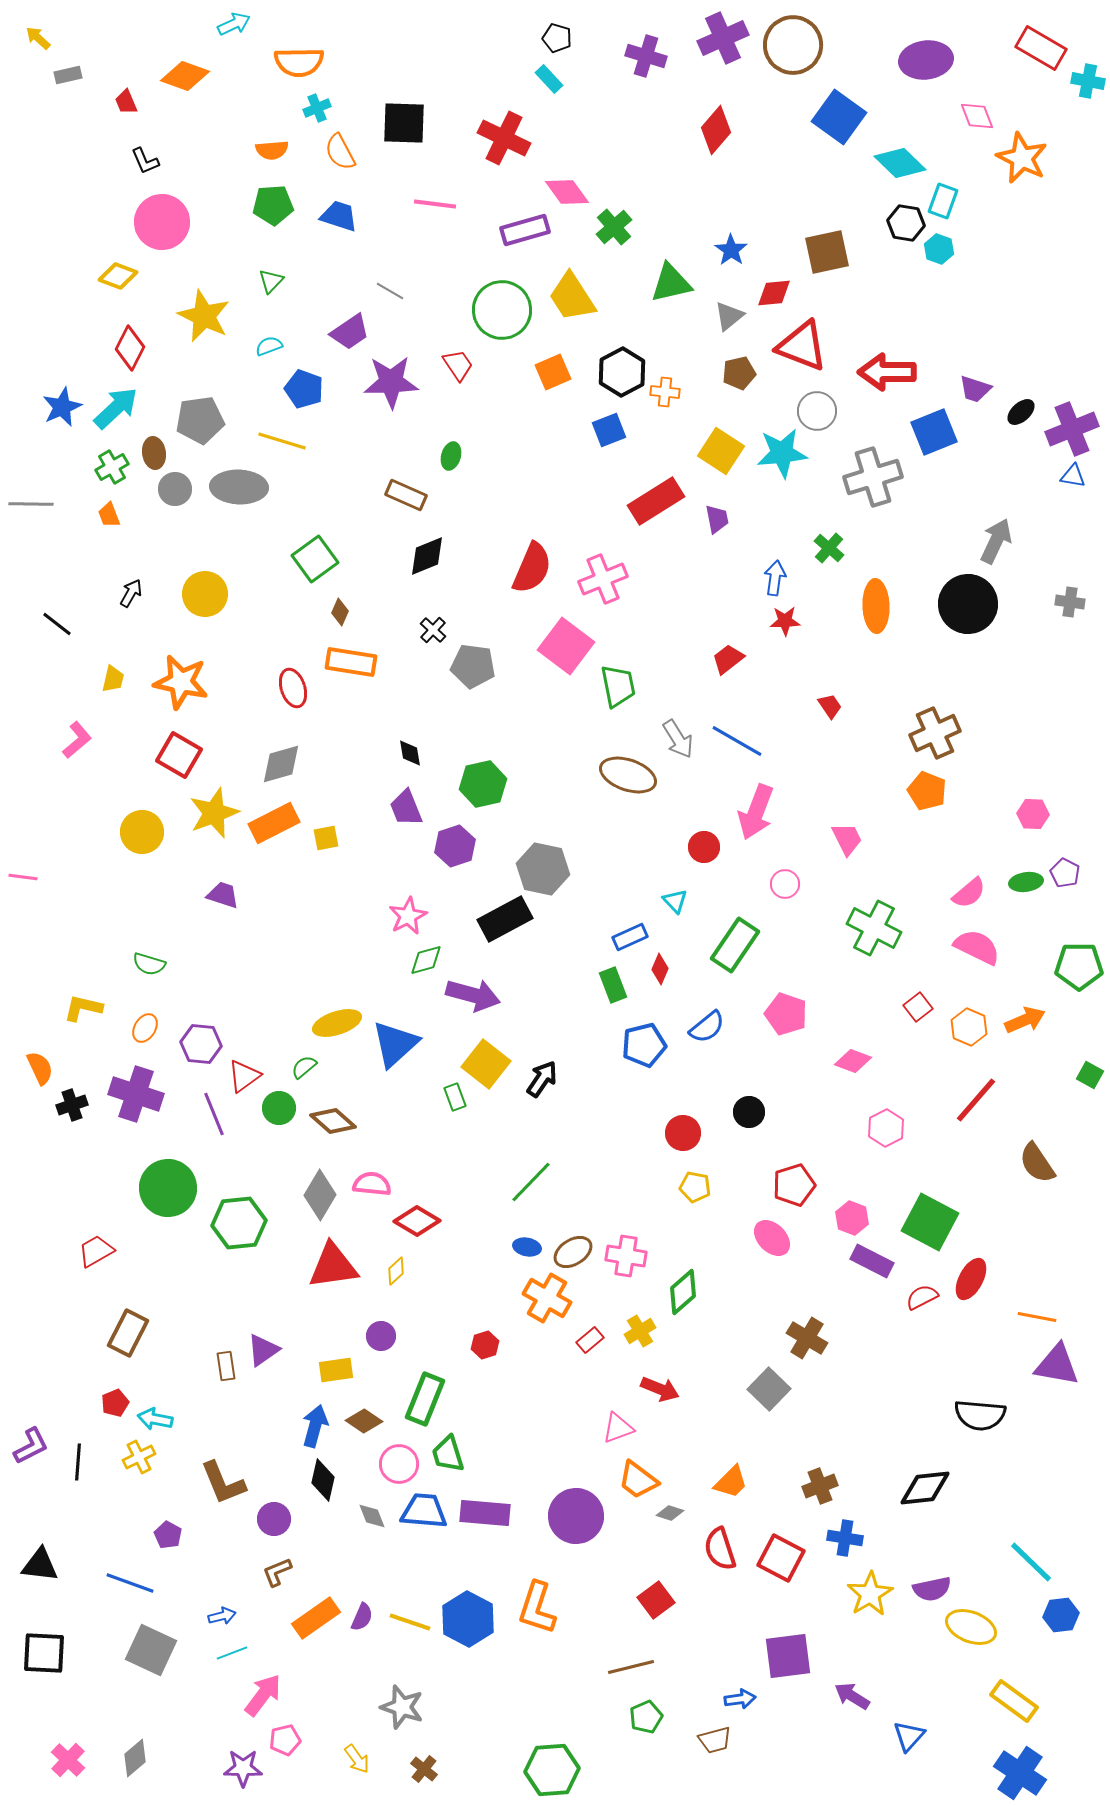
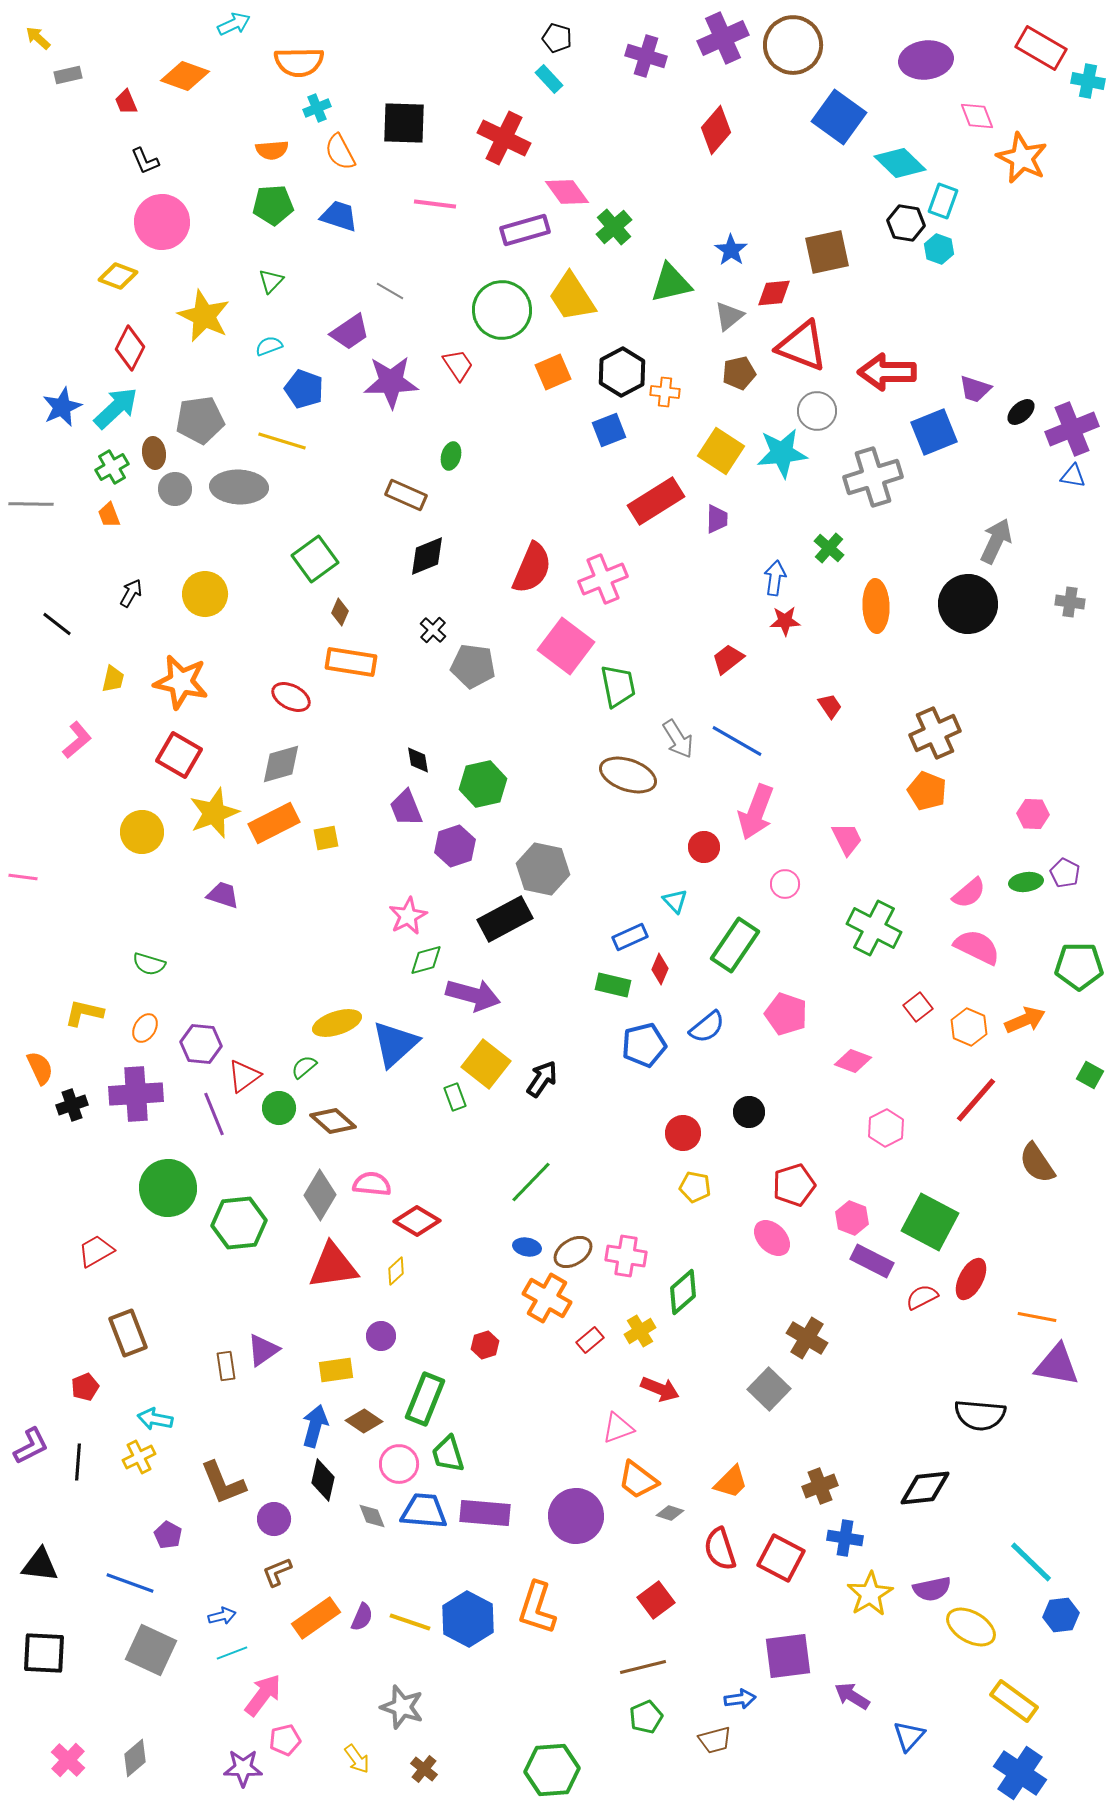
purple trapezoid at (717, 519): rotated 12 degrees clockwise
red ellipse at (293, 688): moved 2 px left, 9 px down; rotated 45 degrees counterclockwise
black diamond at (410, 753): moved 8 px right, 7 px down
green rectangle at (613, 985): rotated 56 degrees counterclockwise
yellow L-shape at (83, 1008): moved 1 px right, 5 px down
purple cross at (136, 1094): rotated 22 degrees counterclockwise
brown rectangle at (128, 1333): rotated 48 degrees counterclockwise
red pentagon at (115, 1403): moved 30 px left, 16 px up
yellow ellipse at (971, 1627): rotated 9 degrees clockwise
brown line at (631, 1667): moved 12 px right
